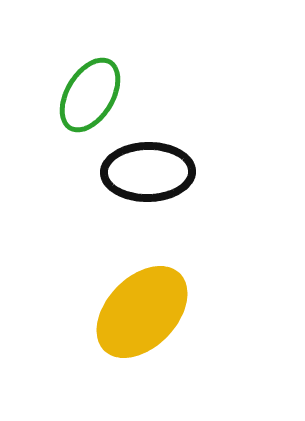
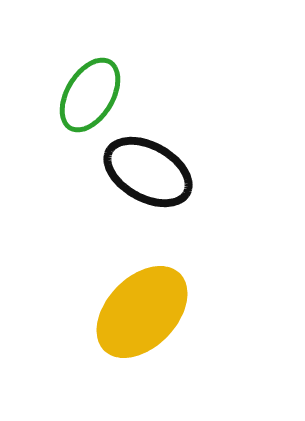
black ellipse: rotated 30 degrees clockwise
